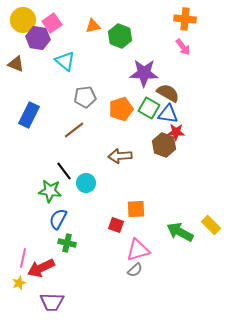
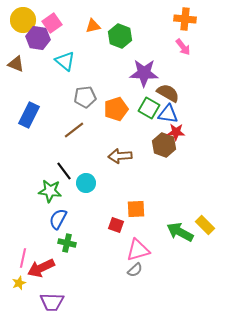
orange pentagon: moved 5 px left
yellow rectangle: moved 6 px left
